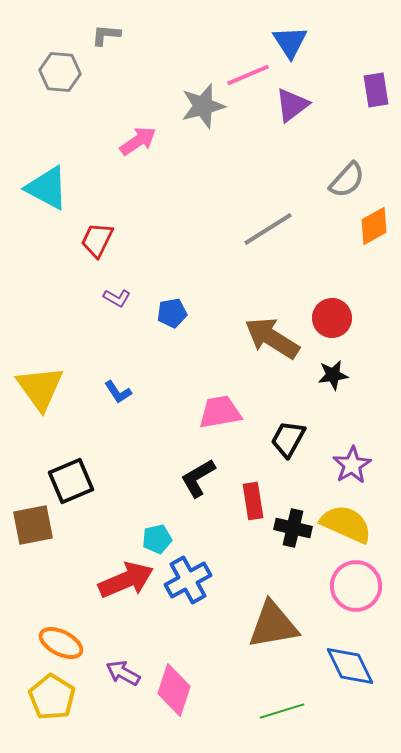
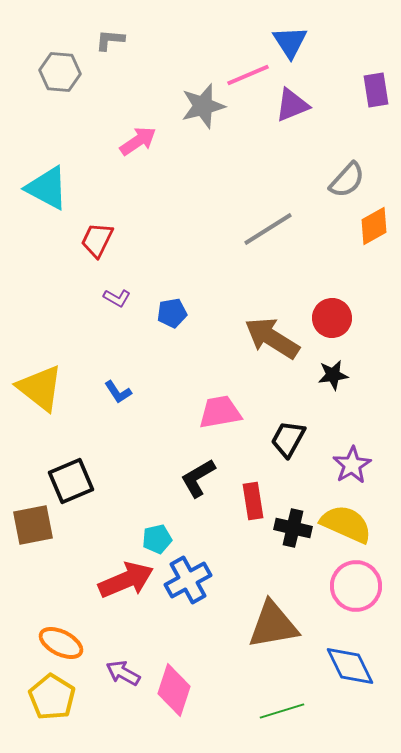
gray L-shape: moved 4 px right, 5 px down
purple triangle: rotated 15 degrees clockwise
yellow triangle: rotated 16 degrees counterclockwise
